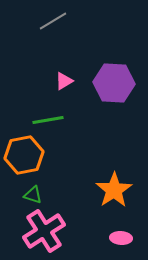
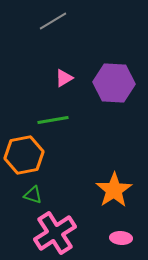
pink triangle: moved 3 px up
green line: moved 5 px right
pink cross: moved 11 px right, 2 px down
